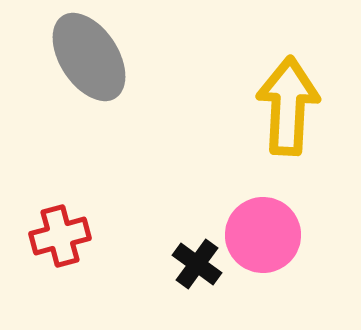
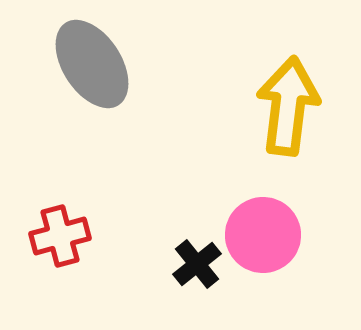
gray ellipse: moved 3 px right, 7 px down
yellow arrow: rotated 4 degrees clockwise
black cross: rotated 15 degrees clockwise
